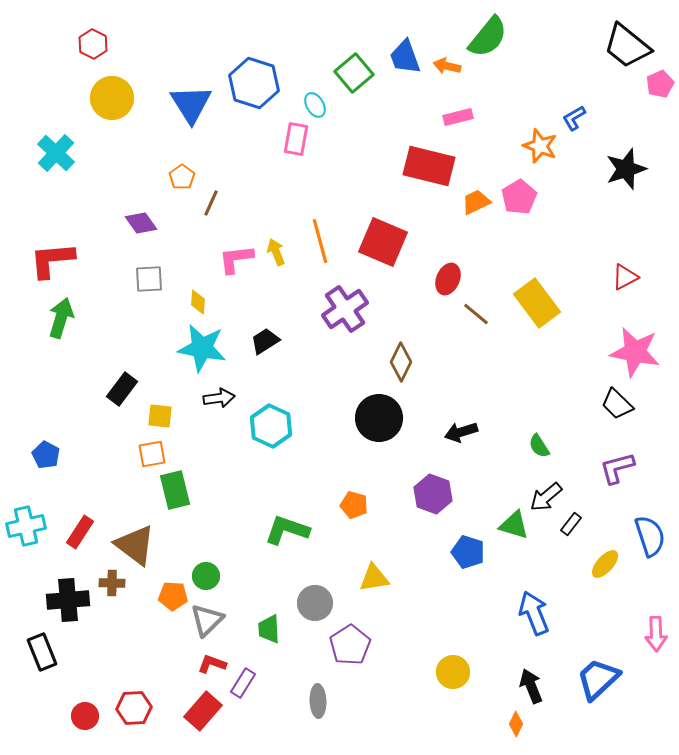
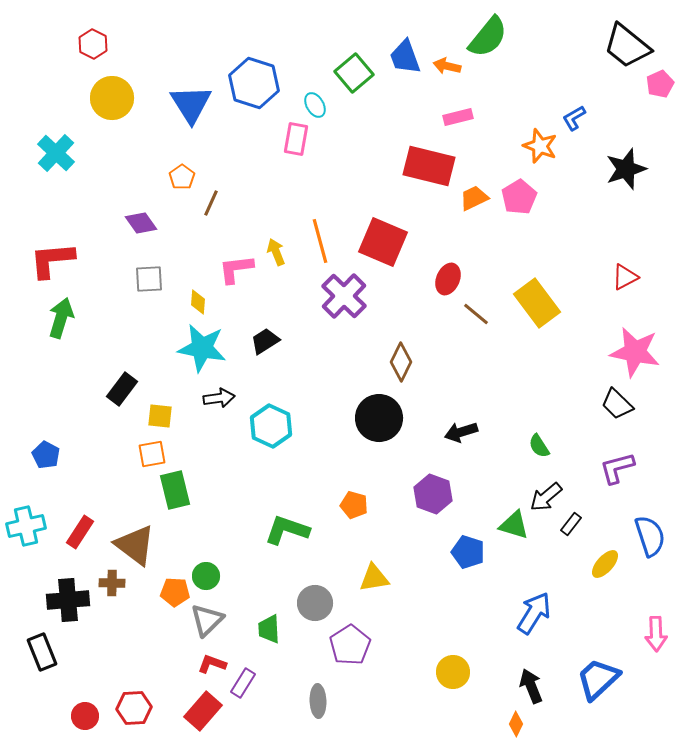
orange trapezoid at (476, 202): moved 2 px left, 4 px up
pink L-shape at (236, 259): moved 10 px down
purple cross at (345, 309): moved 1 px left, 13 px up; rotated 12 degrees counterclockwise
orange pentagon at (173, 596): moved 2 px right, 4 px up
blue arrow at (534, 613): rotated 54 degrees clockwise
